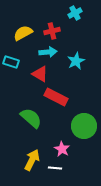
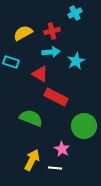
cyan arrow: moved 3 px right
green semicircle: rotated 20 degrees counterclockwise
